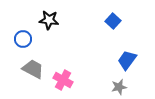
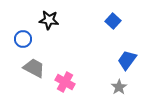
gray trapezoid: moved 1 px right, 1 px up
pink cross: moved 2 px right, 2 px down
gray star: rotated 21 degrees counterclockwise
